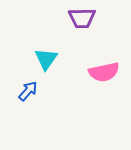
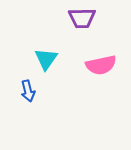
pink semicircle: moved 3 px left, 7 px up
blue arrow: rotated 125 degrees clockwise
